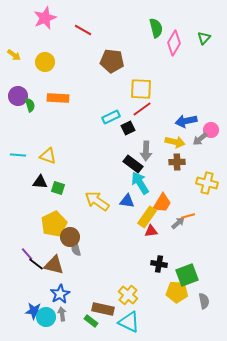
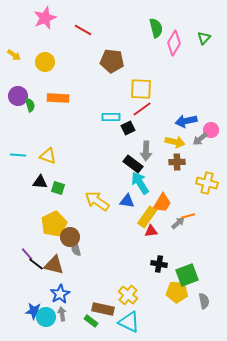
cyan rectangle at (111, 117): rotated 24 degrees clockwise
